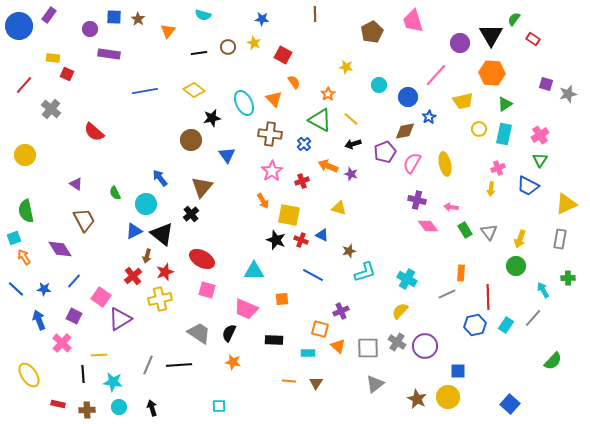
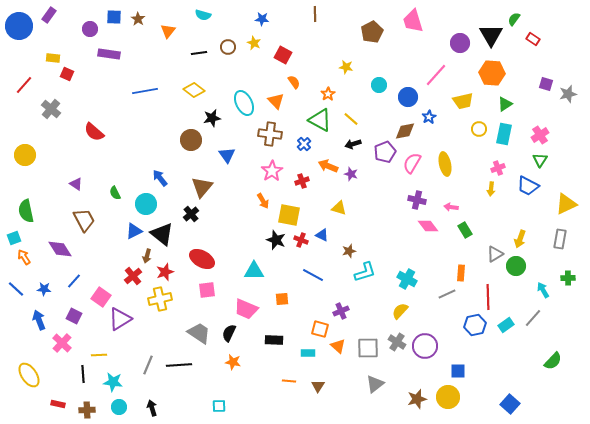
orange triangle at (274, 99): moved 2 px right, 2 px down
gray triangle at (489, 232): moved 6 px right, 22 px down; rotated 36 degrees clockwise
pink square at (207, 290): rotated 24 degrees counterclockwise
cyan rectangle at (506, 325): rotated 21 degrees clockwise
brown triangle at (316, 383): moved 2 px right, 3 px down
brown star at (417, 399): rotated 30 degrees clockwise
